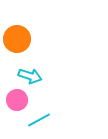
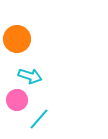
cyan line: moved 1 px up; rotated 20 degrees counterclockwise
